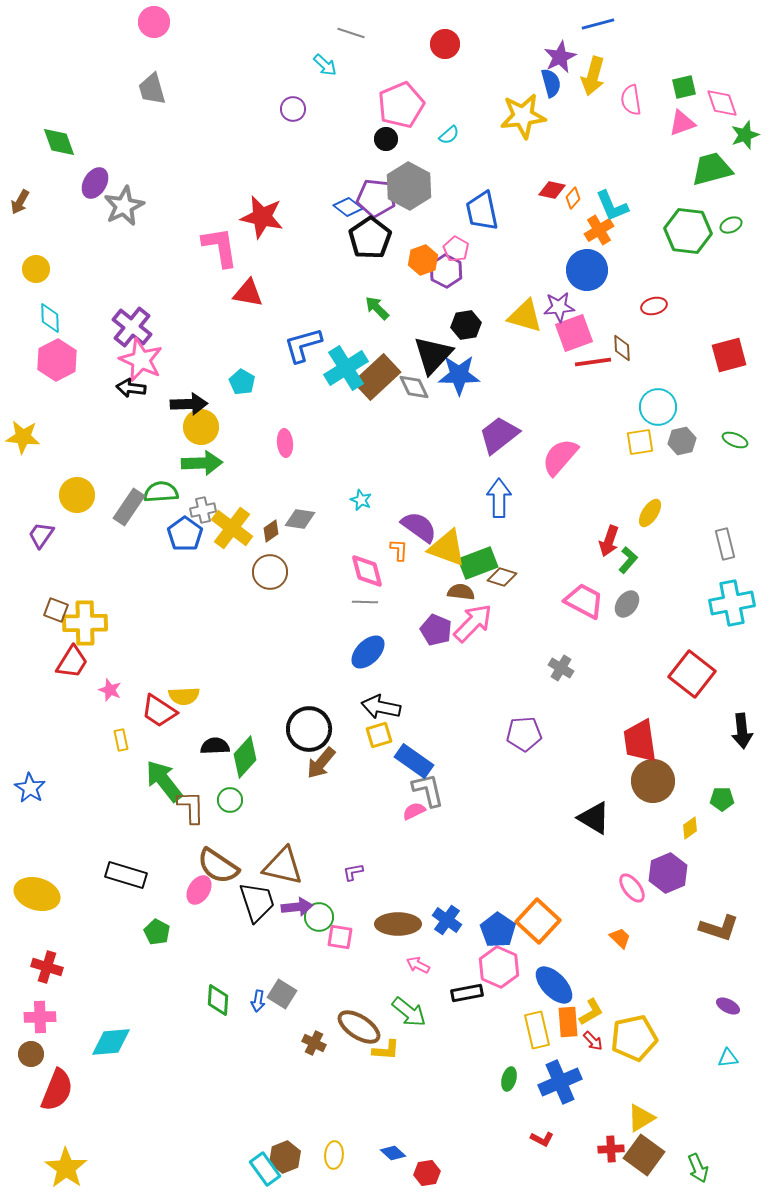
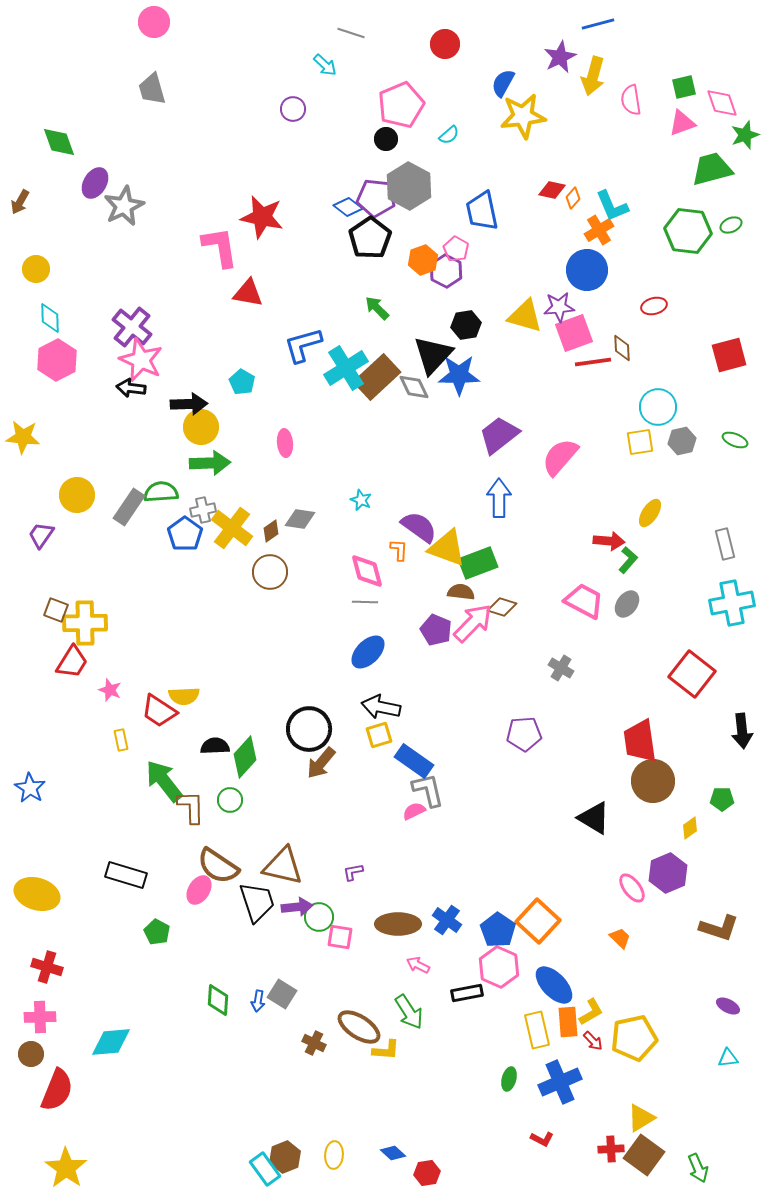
blue semicircle at (551, 83): moved 48 px left; rotated 136 degrees counterclockwise
green arrow at (202, 463): moved 8 px right
red arrow at (609, 541): rotated 104 degrees counterclockwise
brown diamond at (502, 577): moved 30 px down
green arrow at (409, 1012): rotated 18 degrees clockwise
